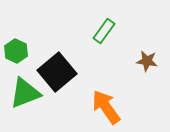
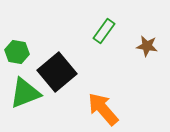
green hexagon: moved 1 px right, 1 px down; rotated 15 degrees counterclockwise
brown star: moved 15 px up
orange arrow: moved 3 px left, 2 px down; rotated 6 degrees counterclockwise
